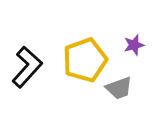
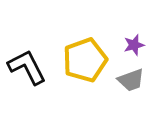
black L-shape: rotated 69 degrees counterclockwise
gray trapezoid: moved 12 px right, 8 px up
